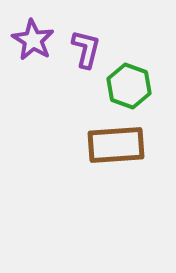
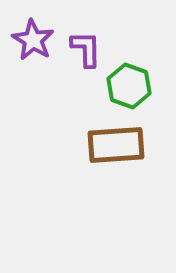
purple L-shape: rotated 15 degrees counterclockwise
